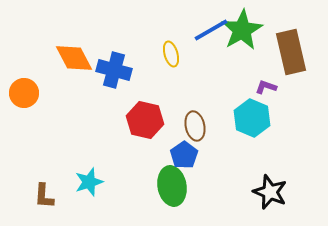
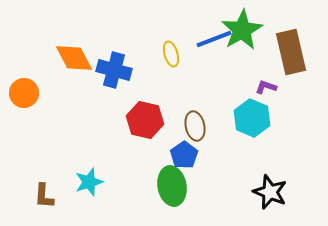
blue line: moved 3 px right, 9 px down; rotated 9 degrees clockwise
